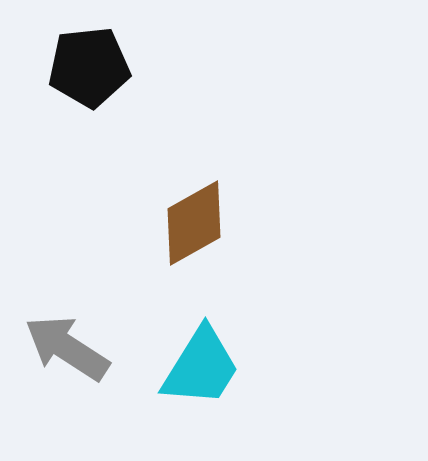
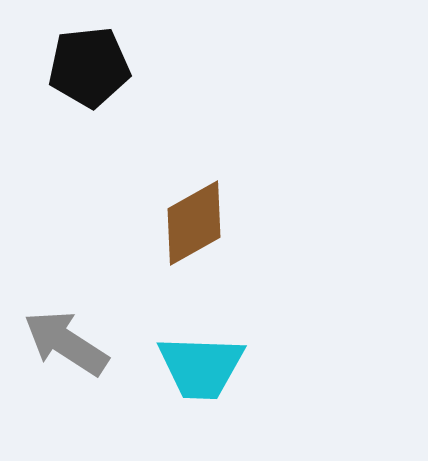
gray arrow: moved 1 px left, 5 px up
cyan trapezoid: rotated 60 degrees clockwise
